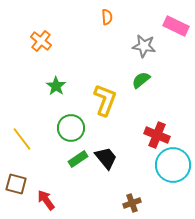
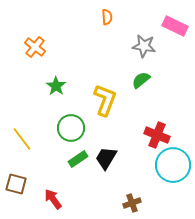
pink rectangle: moved 1 px left
orange cross: moved 6 px left, 6 px down
black trapezoid: rotated 110 degrees counterclockwise
red arrow: moved 7 px right, 1 px up
